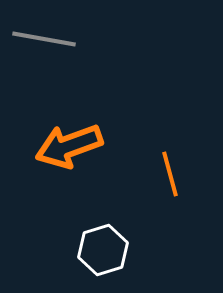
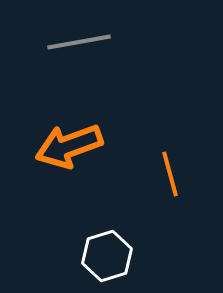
gray line: moved 35 px right, 3 px down; rotated 20 degrees counterclockwise
white hexagon: moved 4 px right, 6 px down
